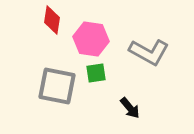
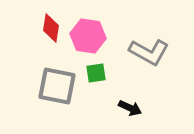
red diamond: moved 1 px left, 8 px down
pink hexagon: moved 3 px left, 3 px up
black arrow: rotated 25 degrees counterclockwise
